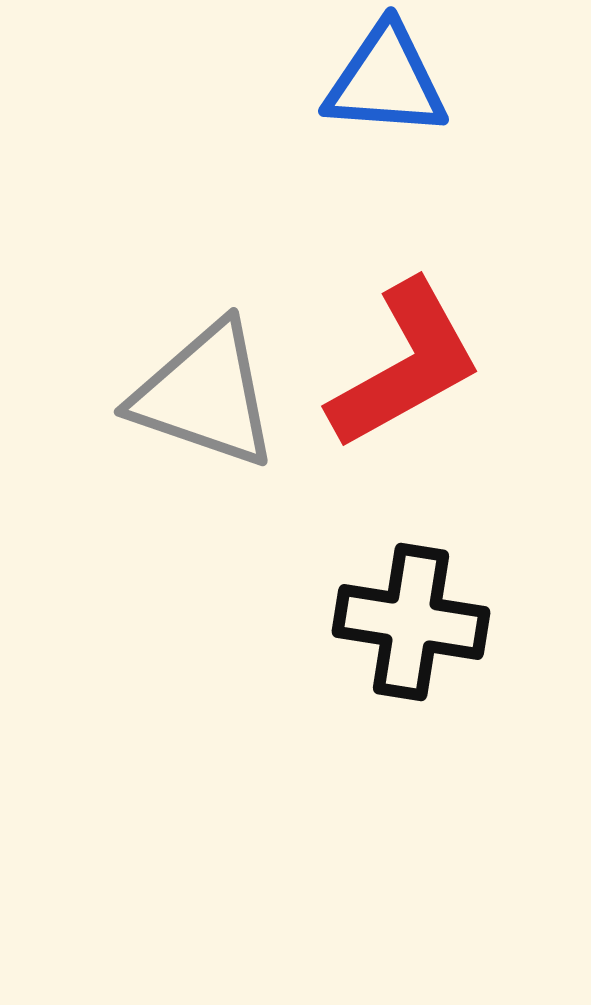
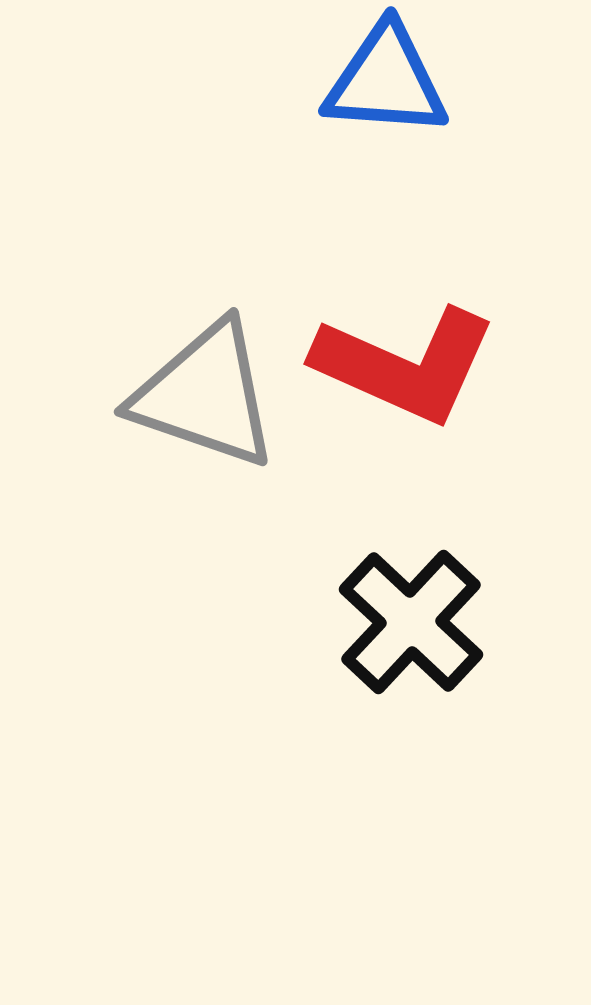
red L-shape: rotated 53 degrees clockwise
black cross: rotated 34 degrees clockwise
